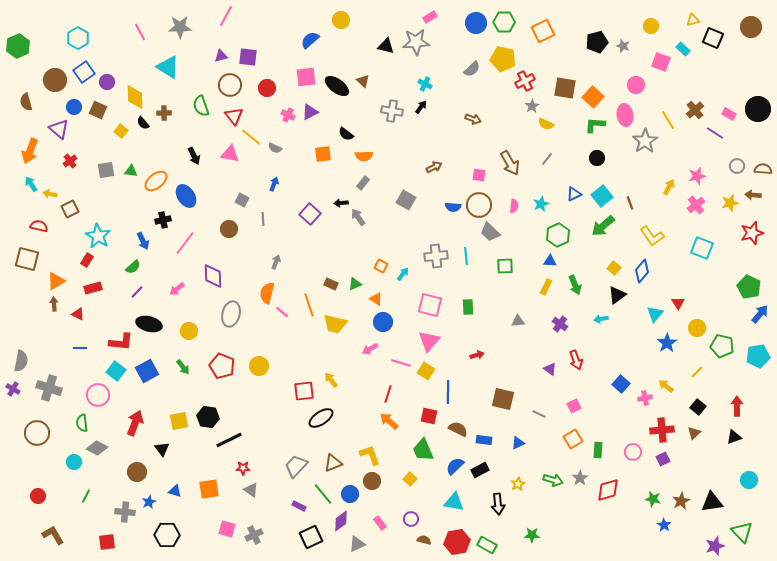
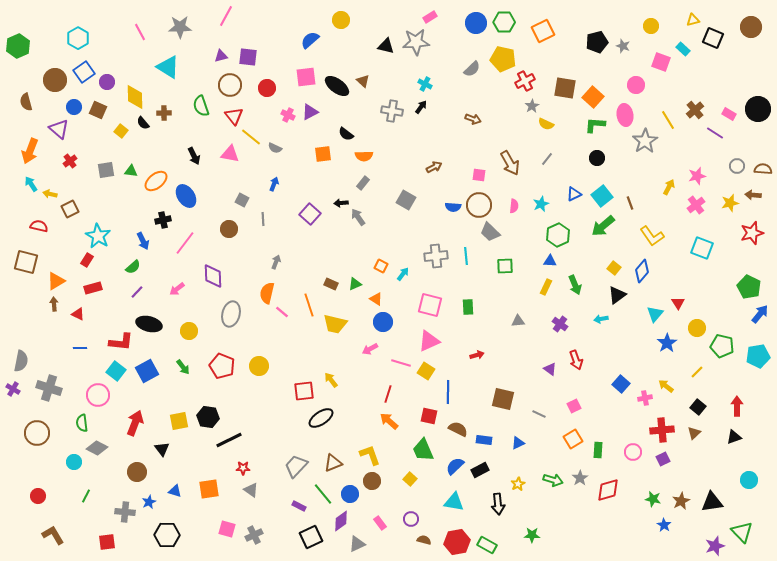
brown square at (27, 259): moved 1 px left, 3 px down
pink triangle at (429, 341): rotated 25 degrees clockwise
